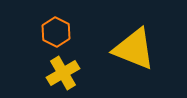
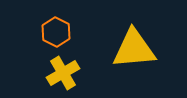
yellow triangle: rotated 27 degrees counterclockwise
